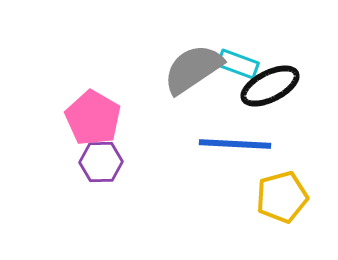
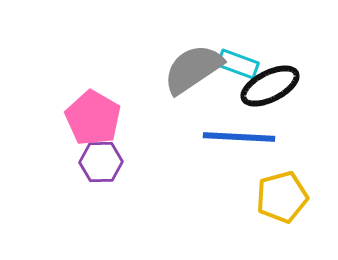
blue line: moved 4 px right, 7 px up
